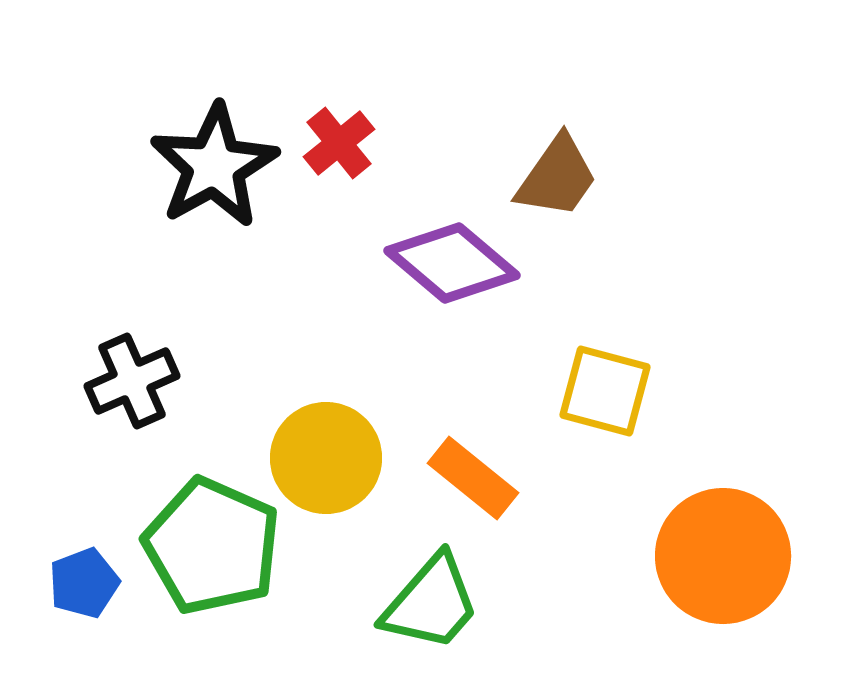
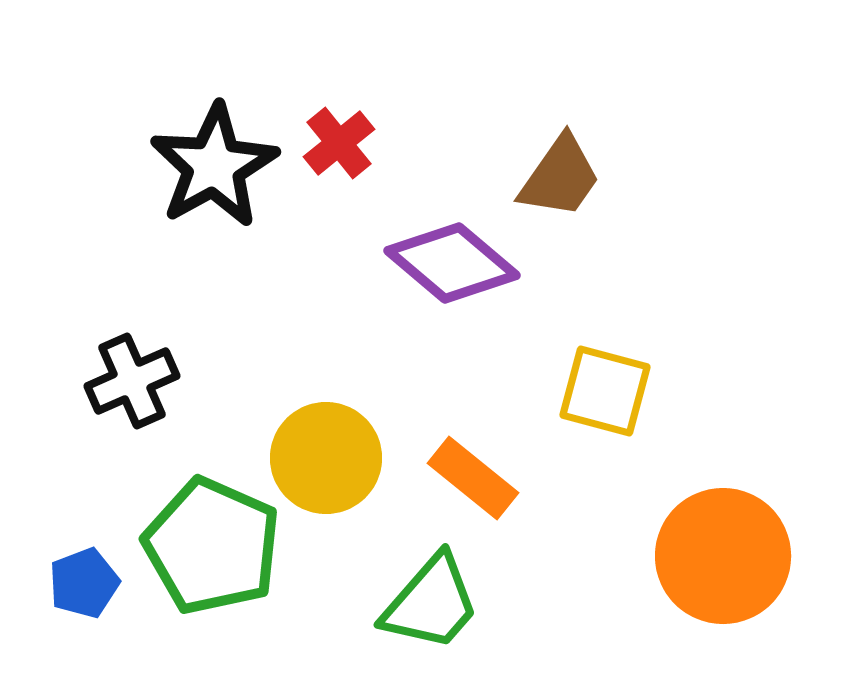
brown trapezoid: moved 3 px right
